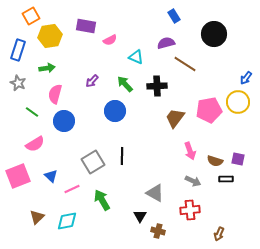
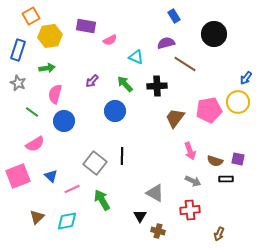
gray square at (93, 162): moved 2 px right, 1 px down; rotated 20 degrees counterclockwise
